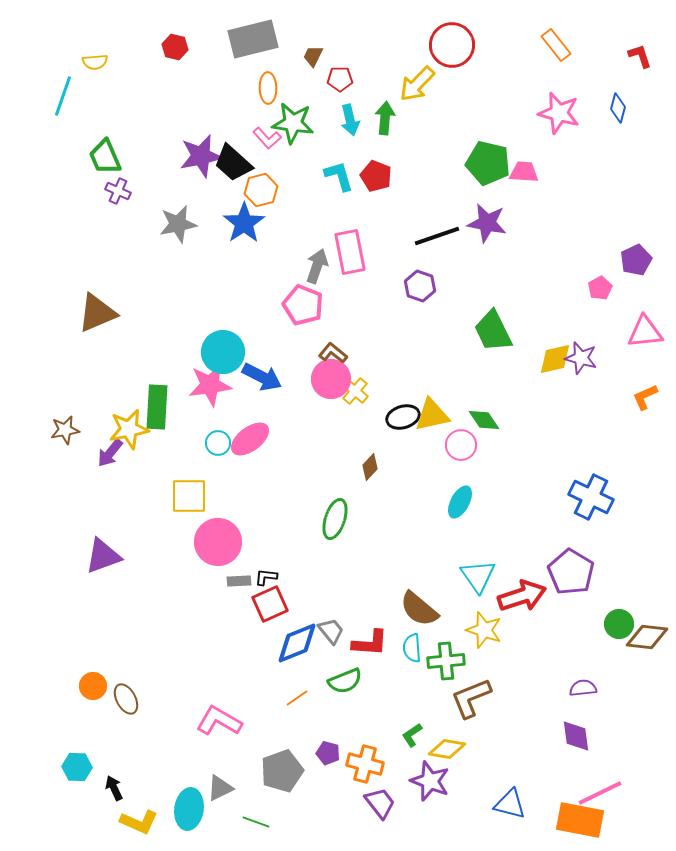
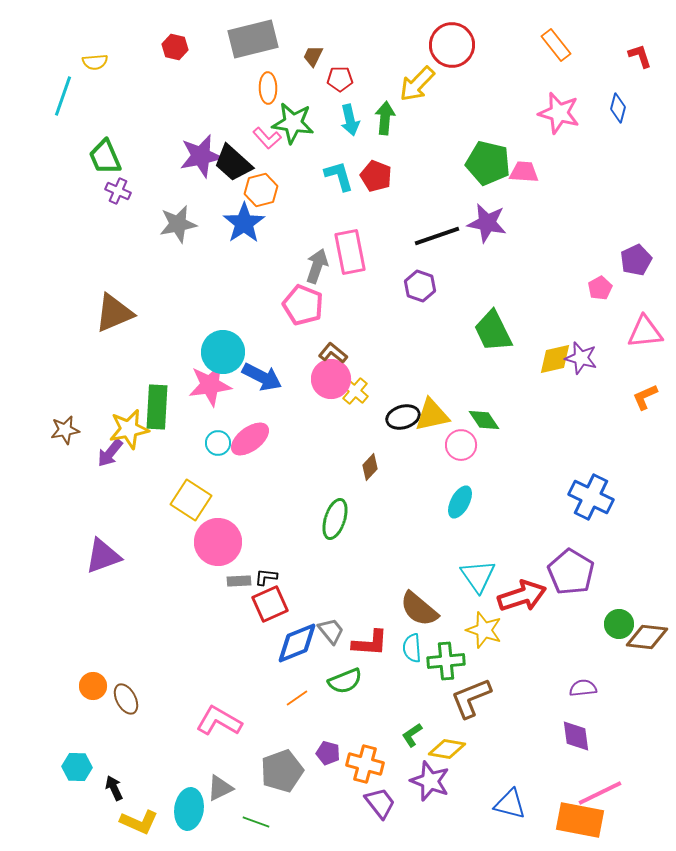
brown triangle at (97, 313): moved 17 px right
yellow square at (189, 496): moved 2 px right, 4 px down; rotated 33 degrees clockwise
